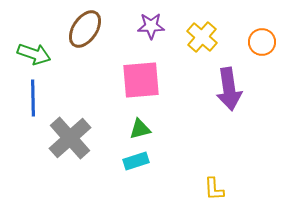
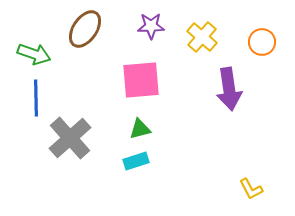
blue line: moved 3 px right
yellow L-shape: moved 37 px right; rotated 25 degrees counterclockwise
